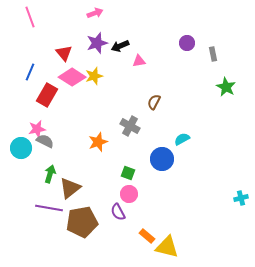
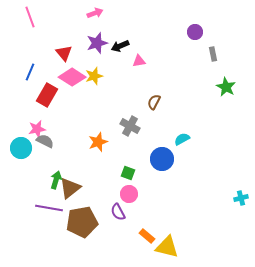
purple circle: moved 8 px right, 11 px up
green arrow: moved 6 px right, 6 px down
